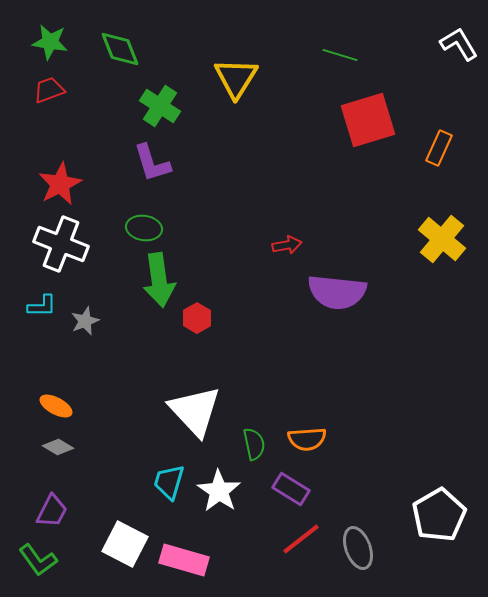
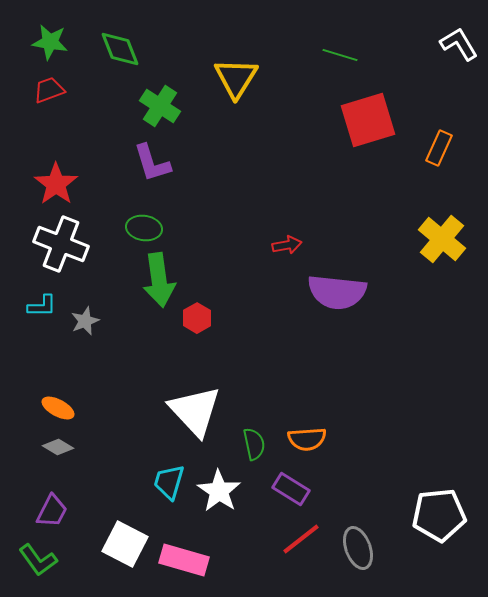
red star: moved 4 px left; rotated 9 degrees counterclockwise
orange ellipse: moved 2 px right, 2 px down
white pentagon: rotated 24 degrees clockwise
